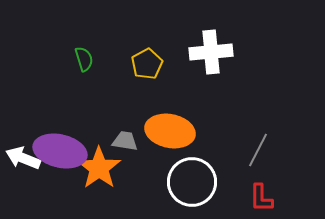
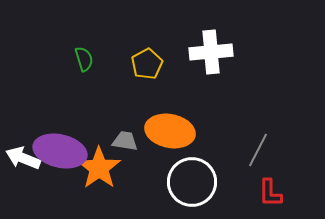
red L-shape: moved 9 px right, 5 px up
